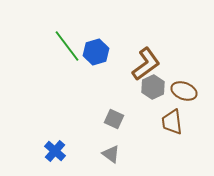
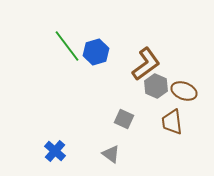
gray hexagon: moved 3 px right, 1 px up; rotated 10 degrees counterclockwise
gray square: moved 10 px right
